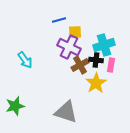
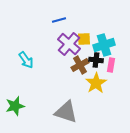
yellow square: moved 9 px right, 7 px down
purple cross: moved 3 px up; rotated 15 degrees clockwise
cyan arrow: moved 1 px right
